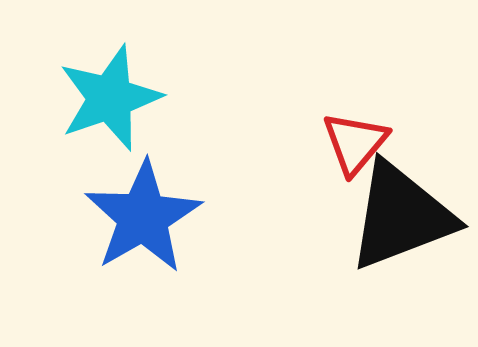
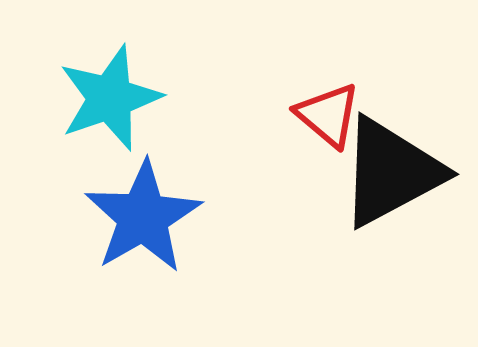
red triangle: moved 27 px left, 28 px up; rotated 30 degrees counterclockwise
black triangle: moved 10 px left, 44 px up; rotated 7 degrees counterclockwise
